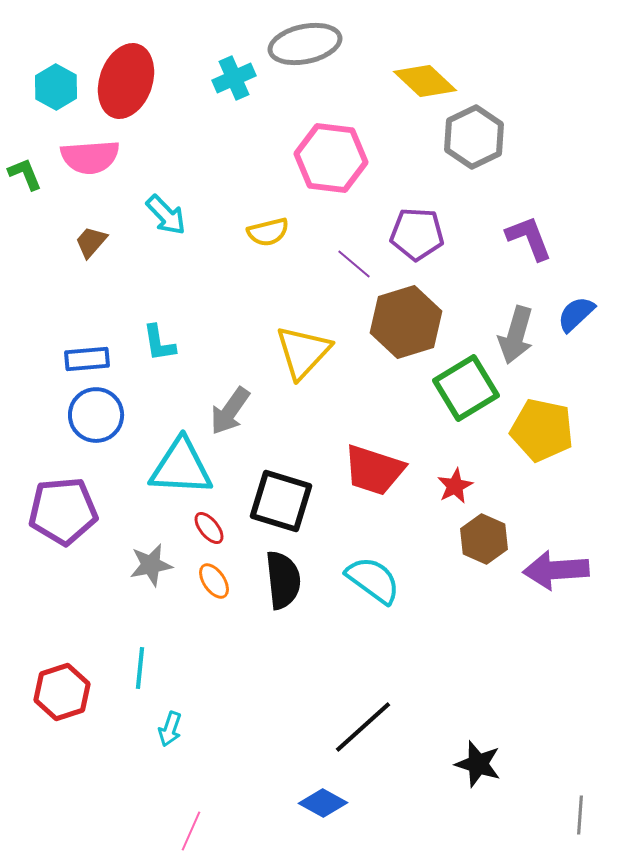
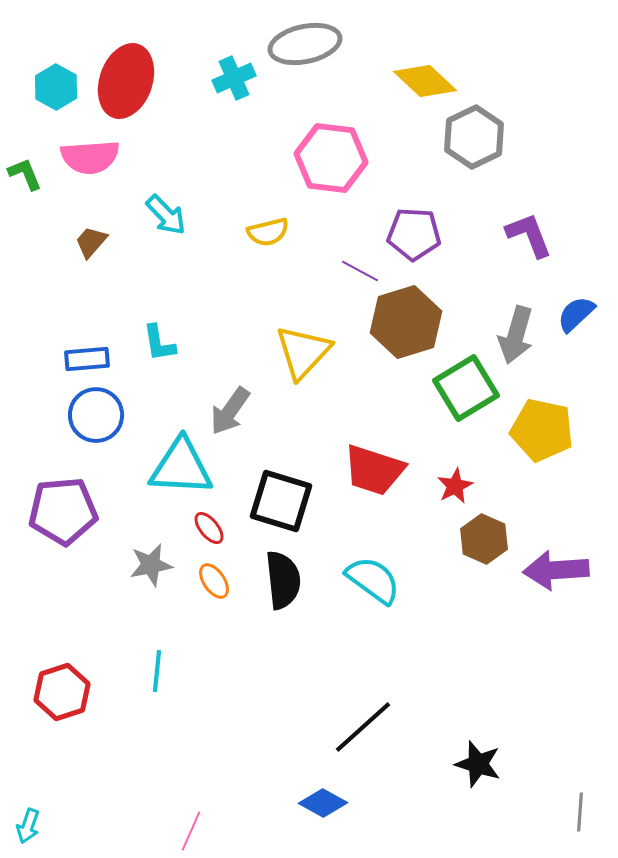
purple pentagon at (417, 234): moved 3 px left
purple L-shape at (529, 238): moved 3 px up
purple line at (354, 264): moved 6 px right, 7 px down; rotated 12 degrees counterclockwise
cyan line at (140, 668): moved 17 px right, 3 px down
cyan arrow at (170, 729): moved 142 px left, 97 px down
gray line at (580, 815): moved 3 px up
